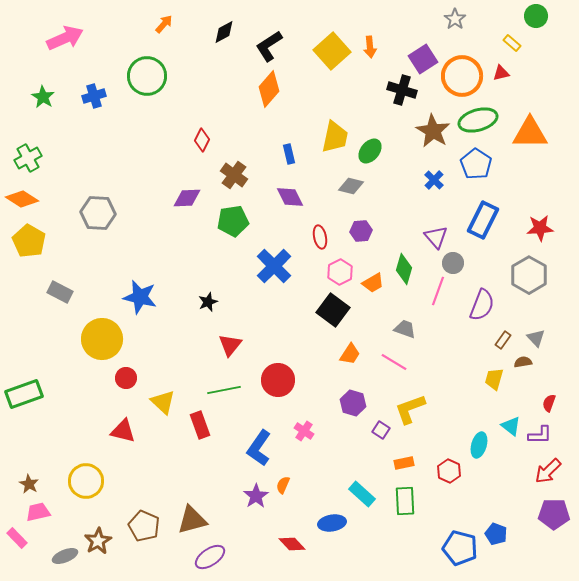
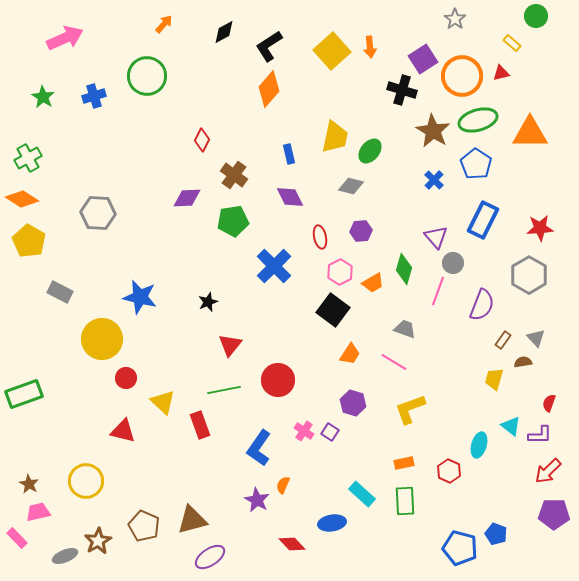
purple square at (381, 430): moved 51 px left, 2 px down
purple star at (256, 496): moved 1 px right, 4 px down; rotated 10 degrees counterclockwise
